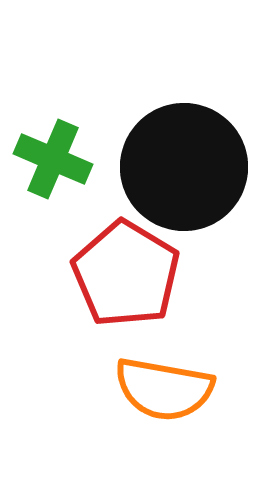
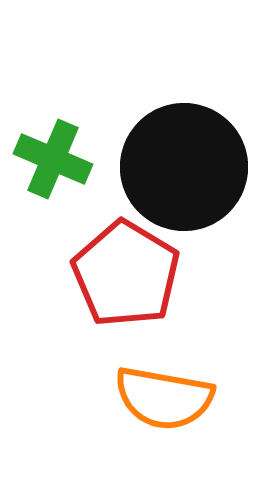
orange semicircle: moved 9 px down
